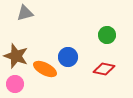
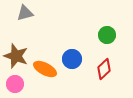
blue circle: moved 4 px right, 2 px down
red diamond: rotated 55 degrees counterclockwise
